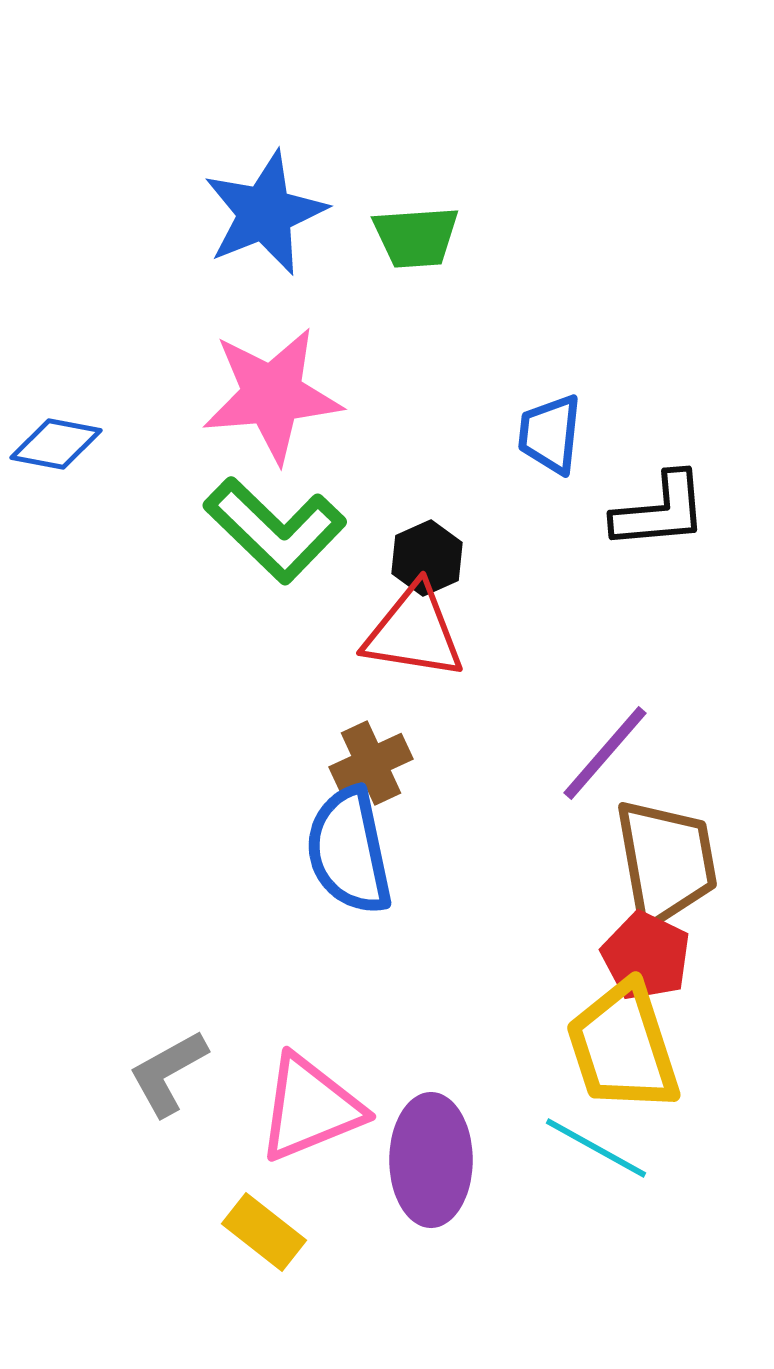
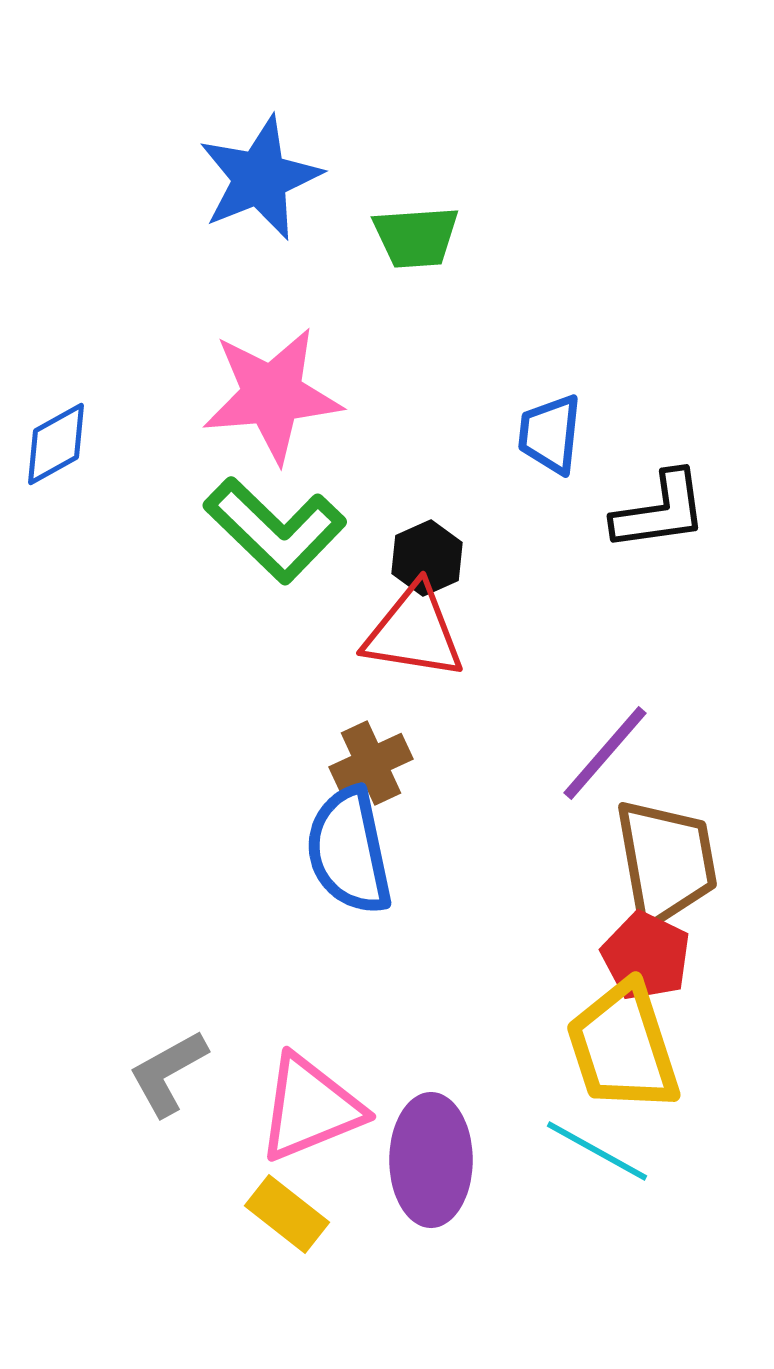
blue star: moved 5 px left, 35 px up
blue diamond: rotated 40 degrees counterclockwise
black L-shape: rotated 3 degrees counterclockwise
cyan line: moved 1 px right, 3 px down
yellow rectangle: moved 23 px right, 18 px up
